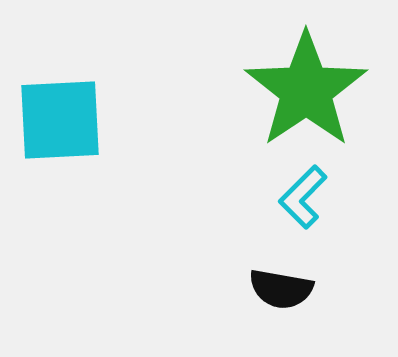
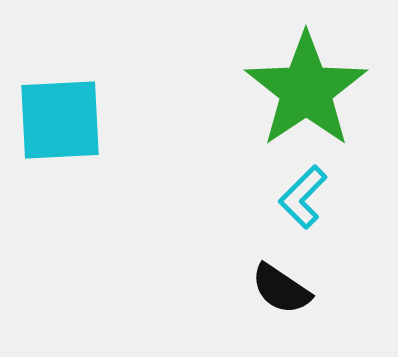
black semicircle: rotated 24 degrees clockwise
